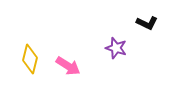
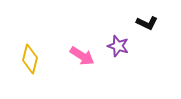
purple star: moved 2 px right, 2 px up
pink arrow: moved 14 px right, 10 px up
